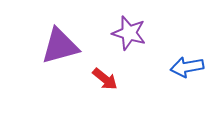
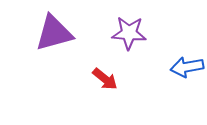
purple star: rotated 12 degrees counterclockwise
purple triangle: moved 6 px left, 13 px up
